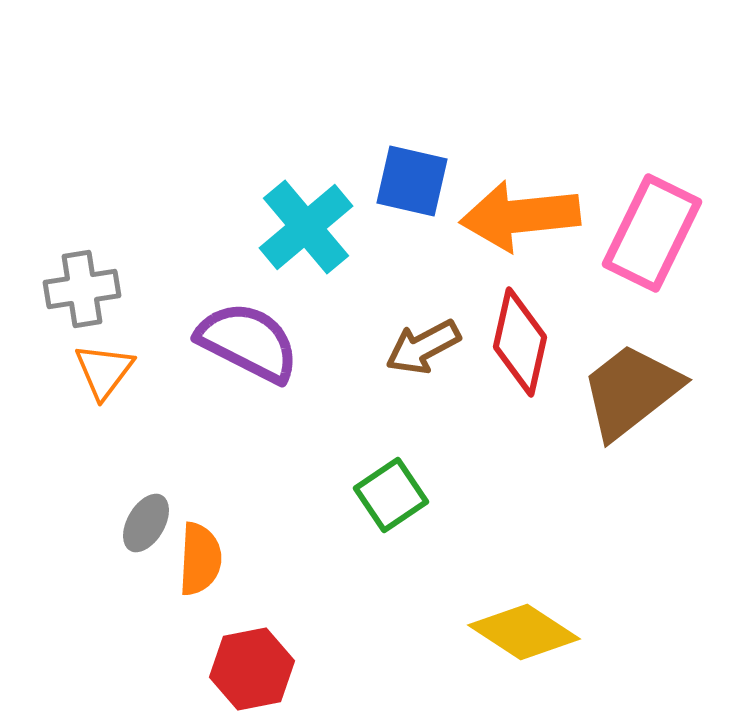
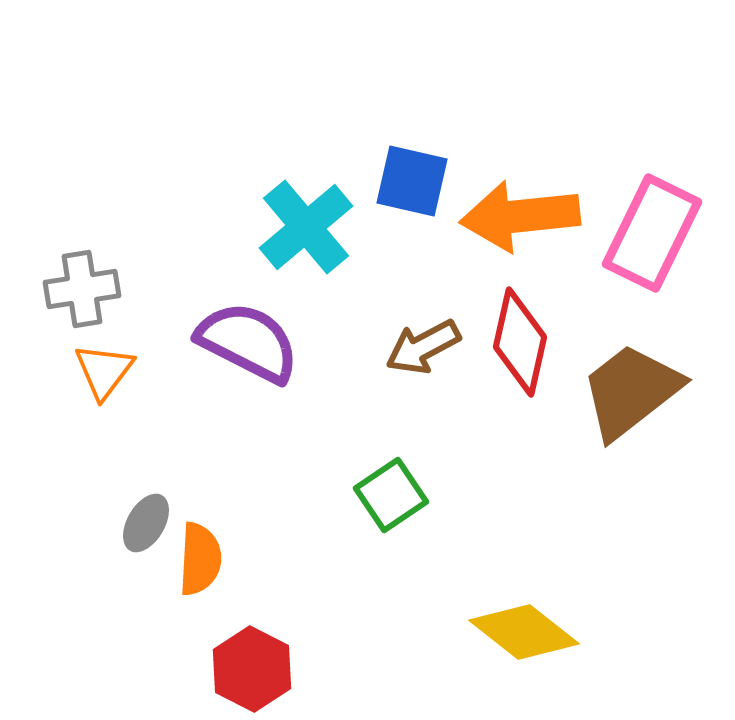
yellow diamond: rotated 5 degrees clockwise
red hexagon: rotated 22 degrees counterclockwise
